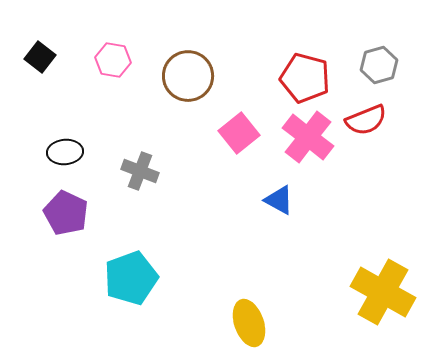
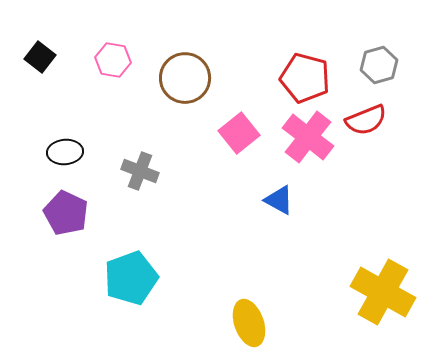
brown circle: moved 3 px left, 2 px down
